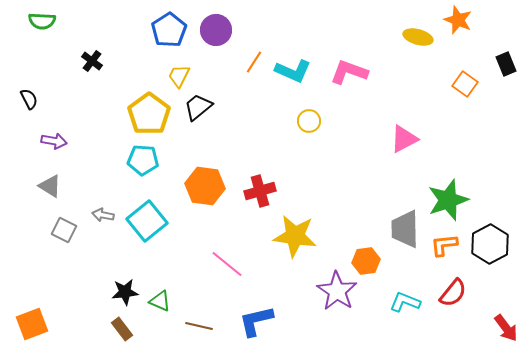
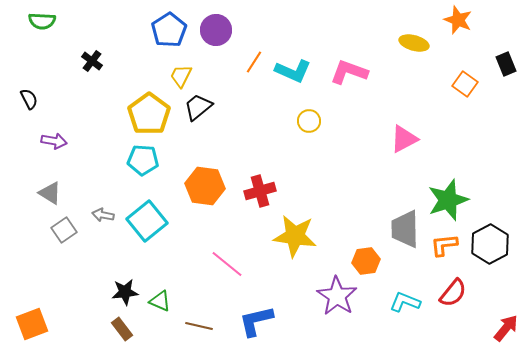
yellow ellipse at (418, 37): moved 4 px left, 6 px down
yellow trapezoid at (179, 76): moved 2 px right
gray triangle at (50, 186): moved 7 px down
gray square at (64, 230): rotated 30 degrees clockwise
purple star at (337, 291): moved 5 px down
red arrow at (506, 328): rotated 104 degrees counterclockwise
